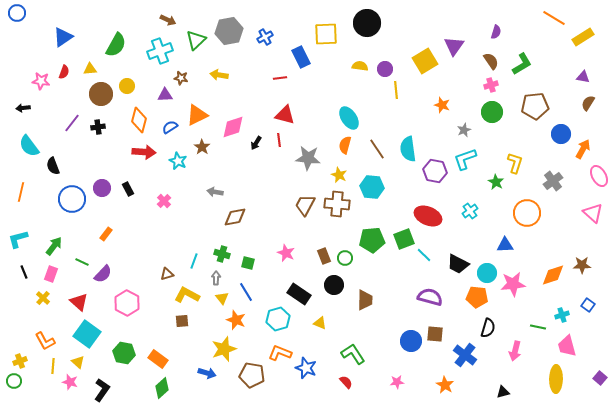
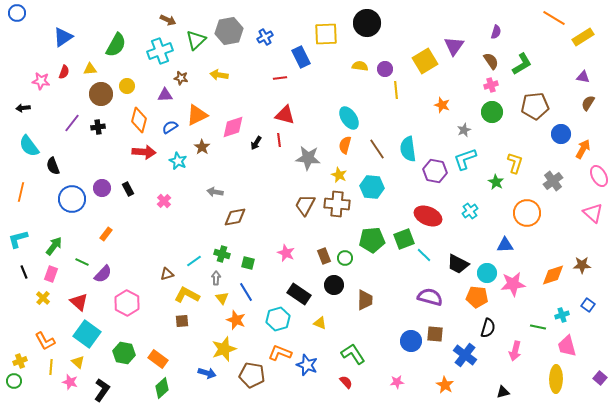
cyan line at (194, 261): rotated 35 degrees clockwise
yellow line at (53, 366): moved 2 px left, 1 px down
blue star at (306, 368): moved 1 px right, 3 px up
